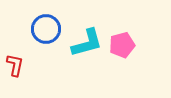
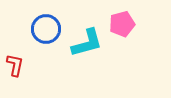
pink pentagon: moved 21 px up
